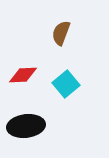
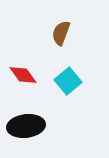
red diamond: rotated 56 degrees clockwise
cyan square: moved 2 px right, 3 px up
